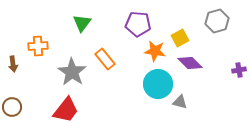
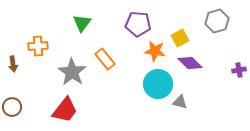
red trapezoid: moved 1 px left
